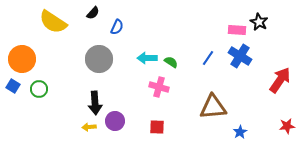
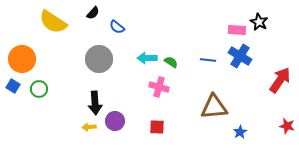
blue semicircle: rotated 105 degrees clockwise
blue line: moved 2 px down; rotated 63 degrees clockwise
brown triangle: moved 1 px right
red star: rotated 21 degrees clockwise
